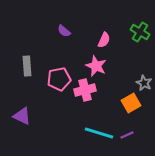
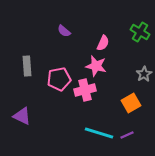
pink semicircle: moved 1 px left, 3 px down
pink star: rotated 10 degrees counterclockwise
gray star: moved 9 px up; rotated 14 degrees clockwise
